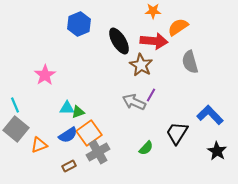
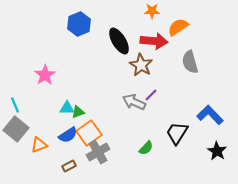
orange star: moved 1 px left
purple line: rotated 16 degrees clockwise
